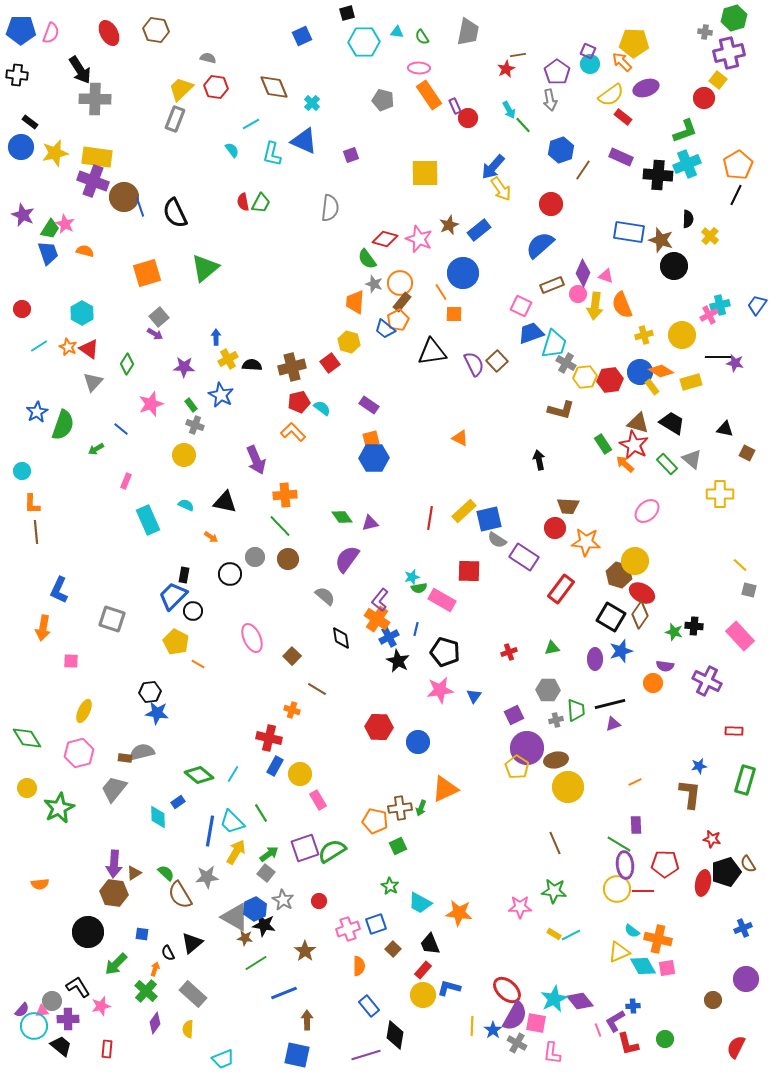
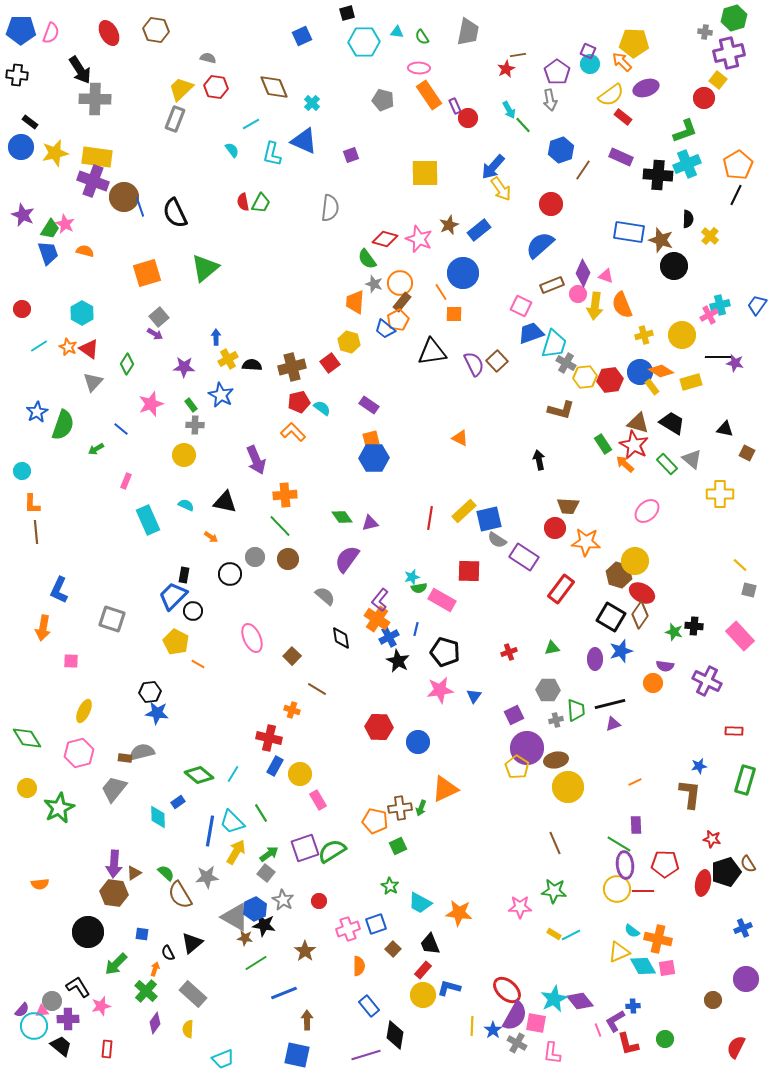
gray cross at (195, 425): rotated 18 degrees counterclockwise
